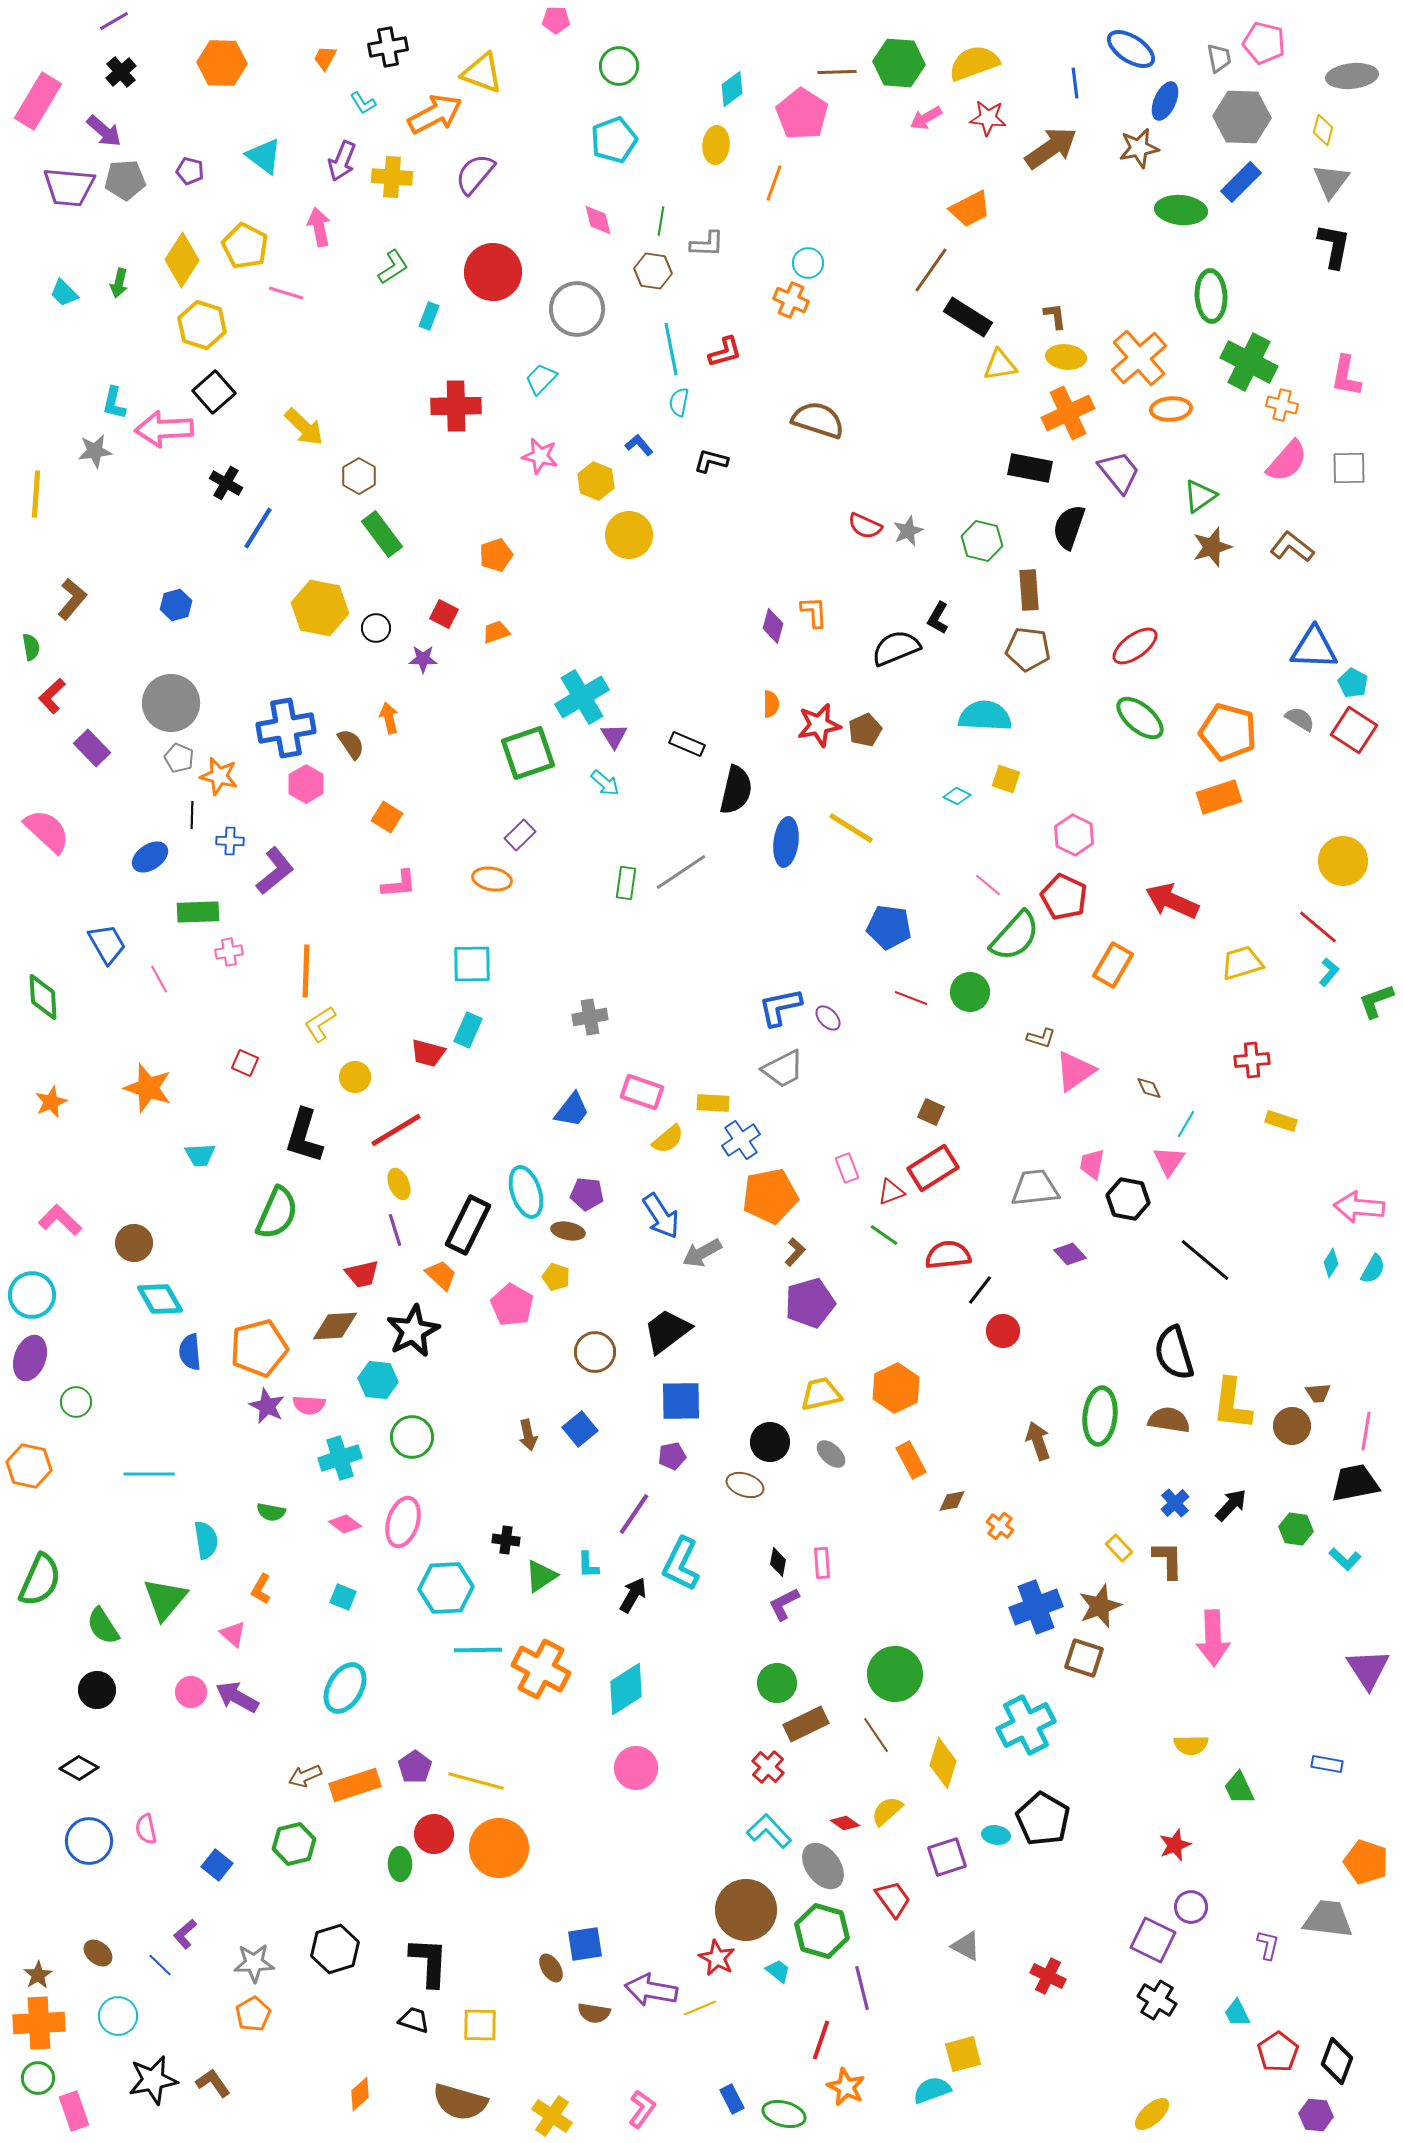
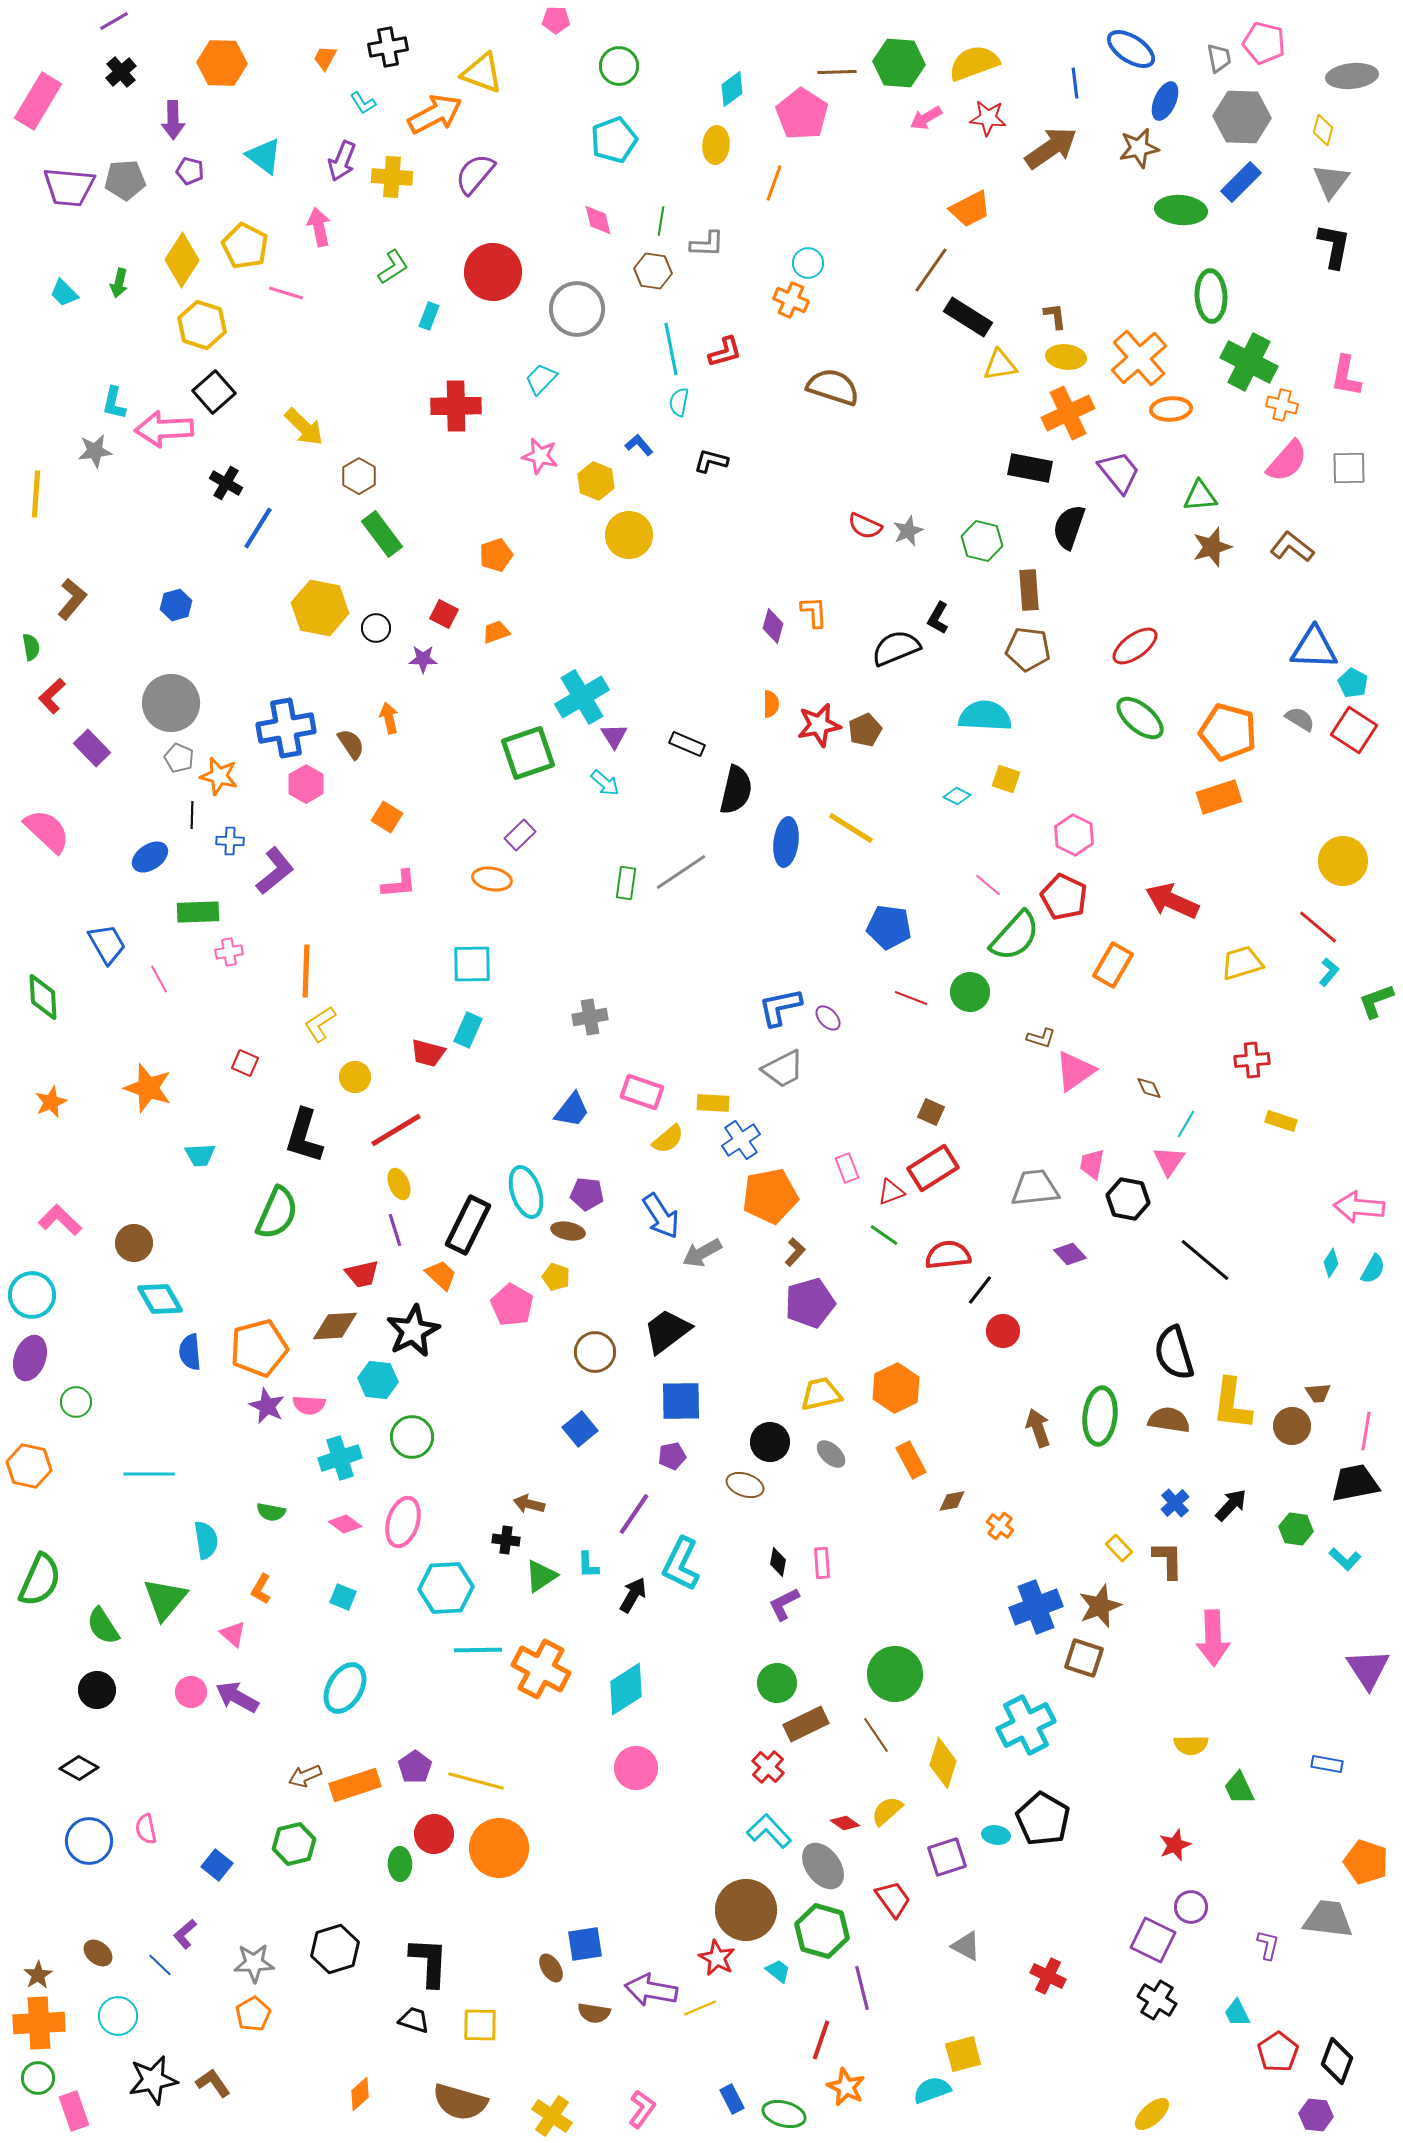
purple arrow at (104, 131): moved 69 px right, 11 px up; rotated 48 degrees clockwise
brown semicircle at (818, 420): moved 15 px right, 33 px up
green triangle at (1200, 496): rotated 30 degrees clockwise
brown arrow at (528, 1435): moved 1 px right, 69 px down; rotated 116 degrees clockwise
brown arrow at (1038, 1441): moved 13 px up
